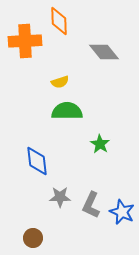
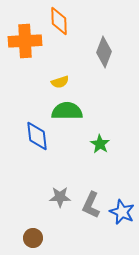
gray diamond: rotated 60 degrees clockwise
blue diamond: moved 25 px up
